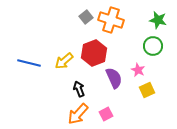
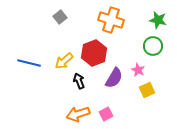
gray square: moved 26 px left
purple semicircle: rotated 55 degrees clockwise
black arrow: moved 8 px up
orange arrow: rotated 30 degrees clockwise
